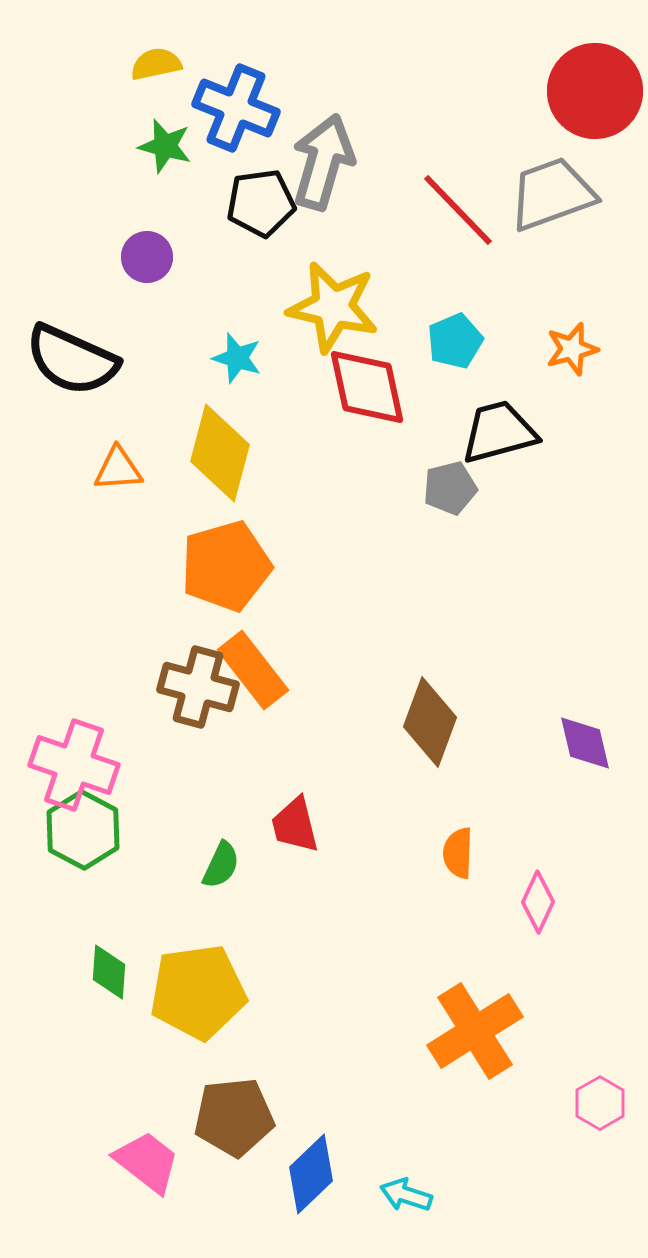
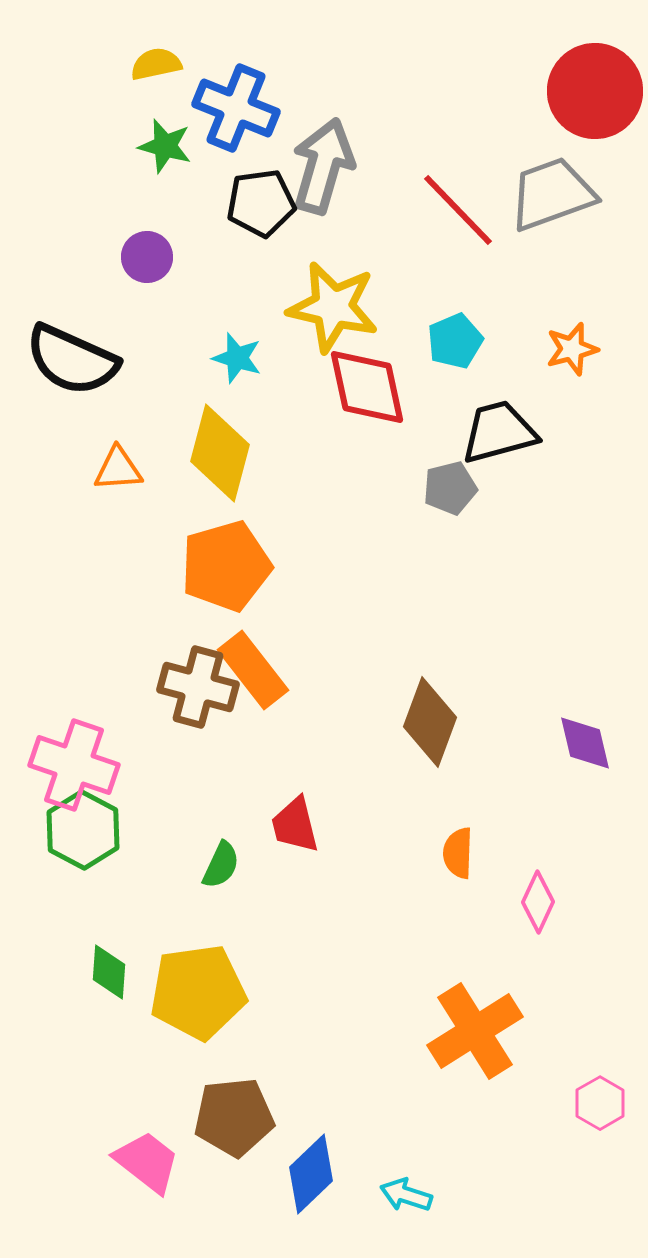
gray arrow: moved 4 px down
